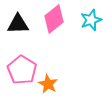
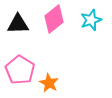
pink pentagon: moved 2 px left
orange star: moved 1 px right, 1 px up
